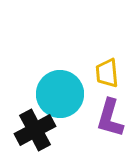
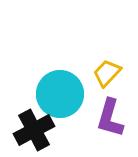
yellow trapezoid: rotated 48 degrees clockwise
black cross: moved 1 px left
